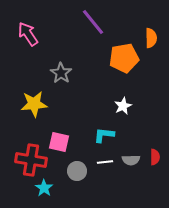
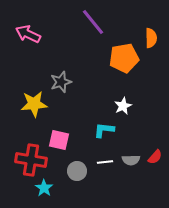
pink arrow: rotated 30 degrees counterclockwise
gray star: moved 9 px down; rotated 20 degrees clockwise
cyan L-shape: moved 5 px up
pink square: moved 2 px up
red semicircle: rotated 42 degrees clockwise
